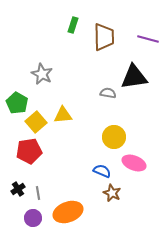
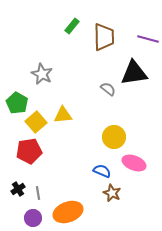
green rectangle: moved 1 px left, 1 px down; rotated 21 degrees clockwise
black triangle: moved 4 px up
gray semicircle: moved 4 px up; rotated 28 degrees clockwise
